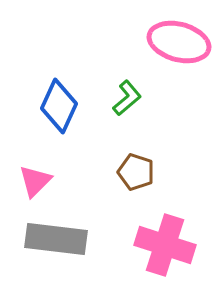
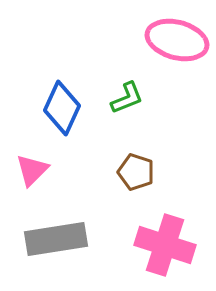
pink ellipse: moved 2 px left, 2 px up
green L-shape: rotated 18 degrees clockwise
blue diamond: moved 3 px right, 2 px down
pink triangle: moved 3 px left, 11 px up
gray rectangle: rotated 16 degrees counterclockwise
